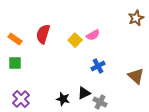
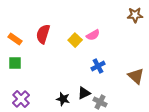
brown star: moved 1 px left, 3 px up; rotated 21 degrees clockwise
